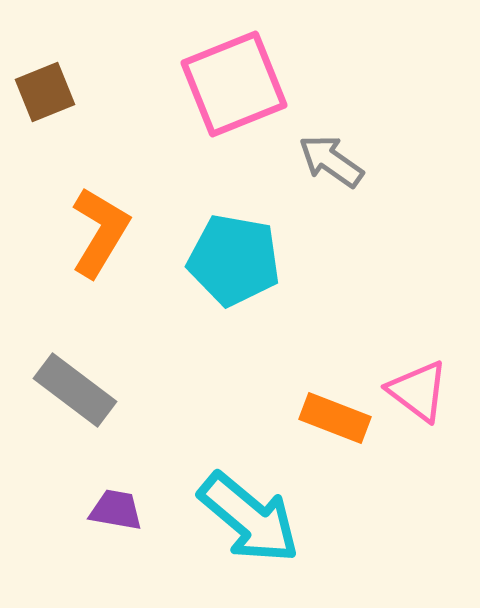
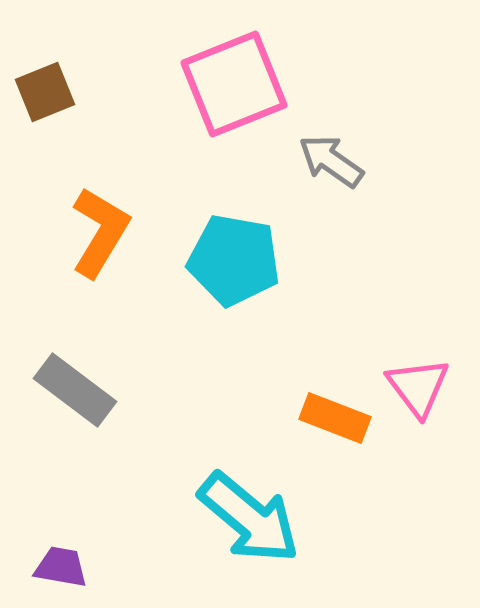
pink triangle: moved 4 px up; rotated 16 degrees clockwise
purple trapezoid: moved 55 px left, 57 px down
